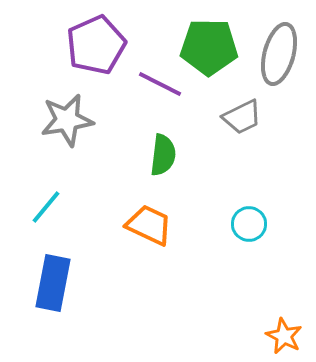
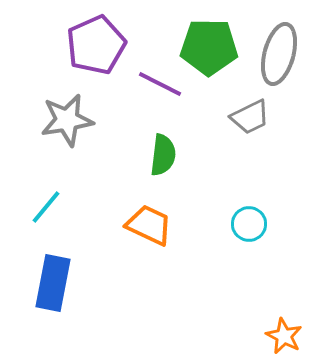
gray trapezoid: moved 8 px right
